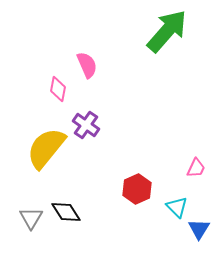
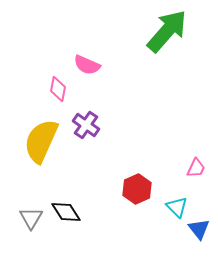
pink semicircle: rotated 136 degrees clockwise
yellow semicircle: moved 5 px left, 7 px up; rotated 15 degrees counterclockwise
blue triangle: rotated 10 degrees counterclockwise
